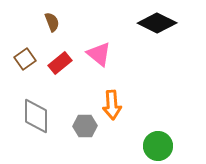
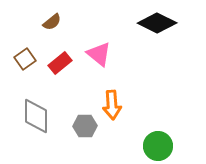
brown semicircle: rotated 72 degrees clockwise
